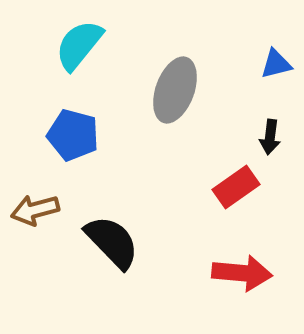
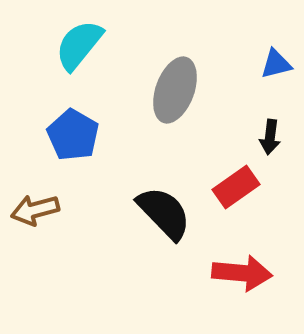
blue pentagon: rotated 15 degrees clockwise
black semicircle: moved 52 px right, 29 px up
